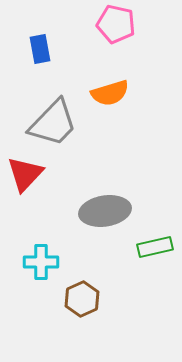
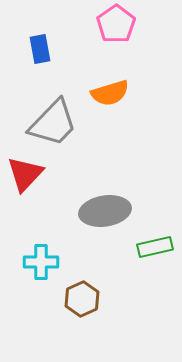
pink pentagon: rotated 24 degrees clockwise
